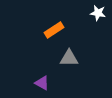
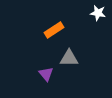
purple triangle: moved 4 px right, 9 px up; rotated 21 degrees clockwise
